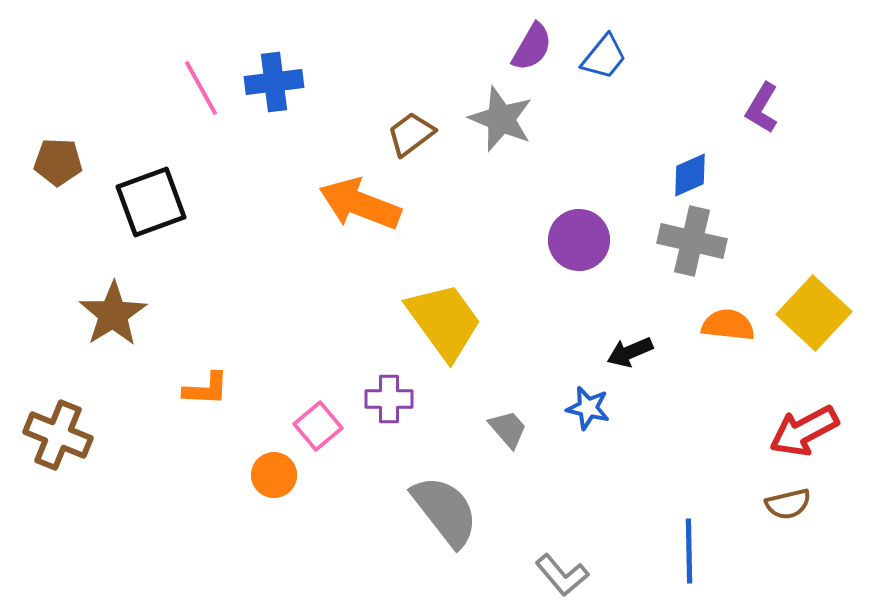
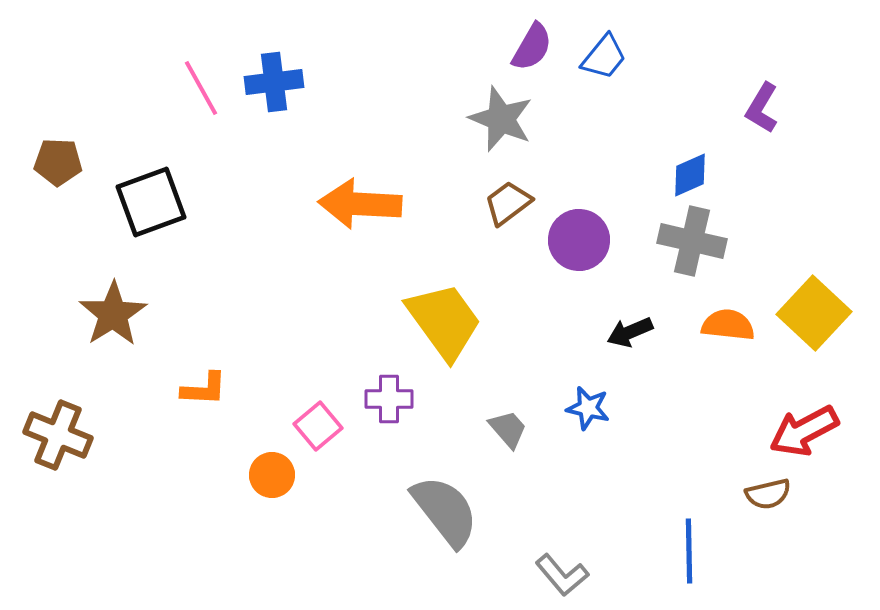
brown trapezoid: moved 97 px right, 69 px down
orange arrow: rotated 18 degrees counterclockwise
black arrow: moved 20 px up
orange L-shape: moved 2 px left
orange circle: moved 2 px left
brown semicircle: moved 20 px left, 10 px up
